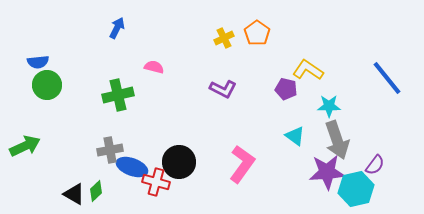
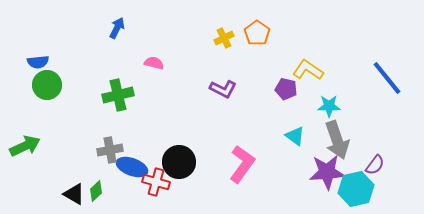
pink semicircle: moved 4 px up
